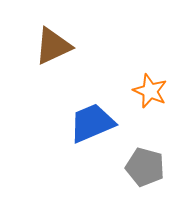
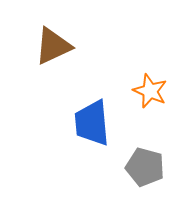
blue trapezoid: rotated 72 degrees counterclockwise
